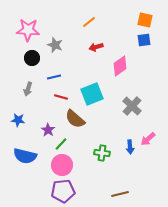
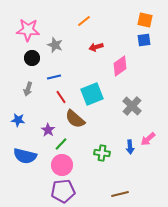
orange line: moved 5 px left, 1 px up
red line: rotated 40 degrees clockwise
